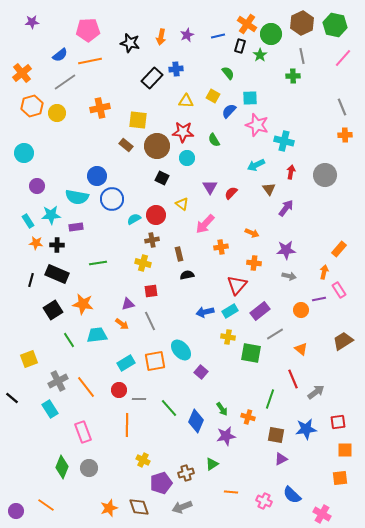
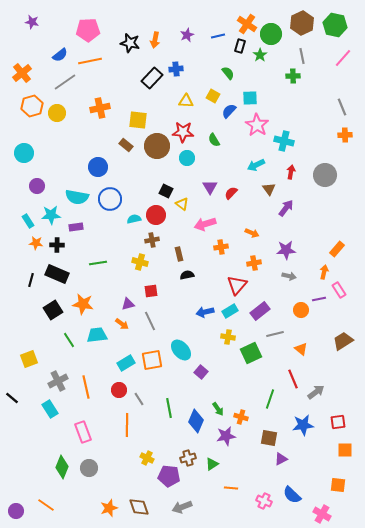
purple star at (32, 22): rotated 16 degrees clockwise
orange arrow at (161, 37): moved 6 px left, 3 px down
pink star at (257, 125): rotated 15 degrees clockwise
blue circle at (97, 176): moved 1 px right, 9 px up
black square at (162, 178): moved 4 px right, 13 px down
blue circle at (112, 199): moved 2 px left
cyan semicircle at (134, 219): rotated 16 degrees clockwise
pink arrow at (205, 224): rotated 30 degrees clockwise
orange rectangle at (339, 249): moved 2 px left
yellow cross at (143, 263): moved 3 px left, 1 px up
orange cross at (254, 263): rotated 16 degrees counterclockwise
gray line at (275, 334): rotated 18 degrees clockwise
green square at (251, 353): rotated 35 degrees counterclockwise
orange square at (155, 361): moved 3 px left, 1 px up
orange line at (86, 387): rotated 25 degrees clockwise
gray line at (139, 399): rotated 56 degrees clockwise
green line at (169, 408): rotated 30 degrees clockwise
green arrow at (222, 409): moved 4 px left
orange cross at (248, 417): moved 7 px left
blue star at (306, 429): moved 3 px left, 4 px up
brown square at (276, 435): moved 7 px left, 3 px down
yellow cross at (143, 460): moved 4 px right, 2 px up
brown cross at (186, 473): moved 2 px right, 15 px up
orange square at (340, 478): moved 2 px left, 7 px down; rotated 14 degrees clockwise
purple pentagon at (161, 483): moved 8 px right, 7 px up; rotated 25 degrees clockwise
orange line at (231, 492): moved 4 px up
